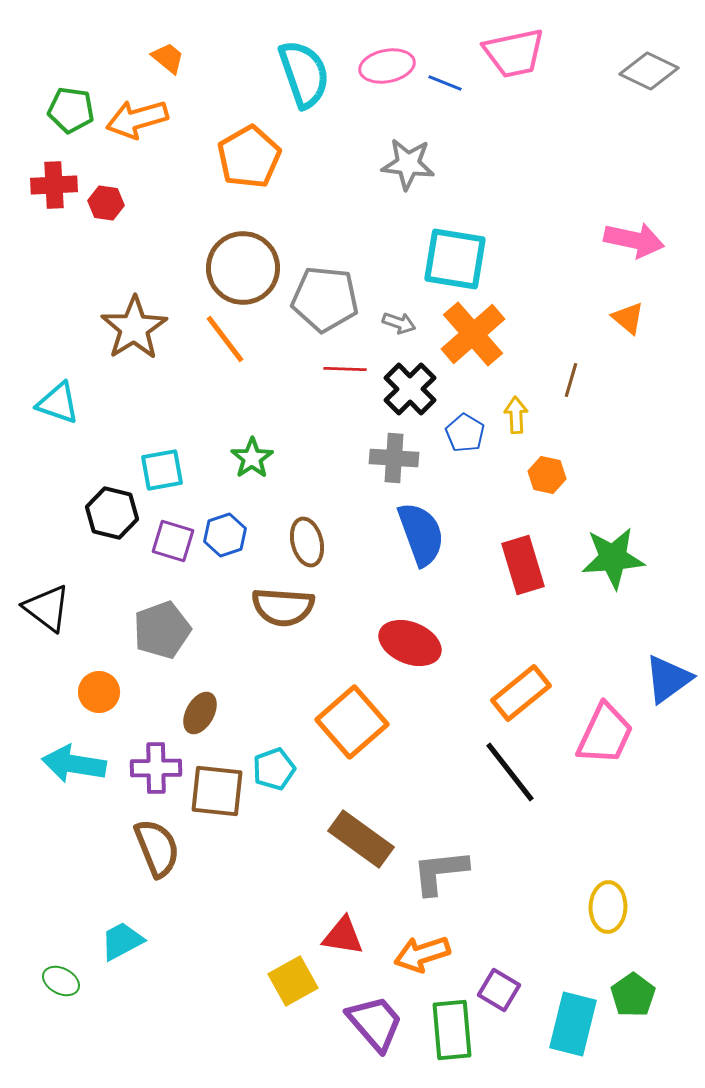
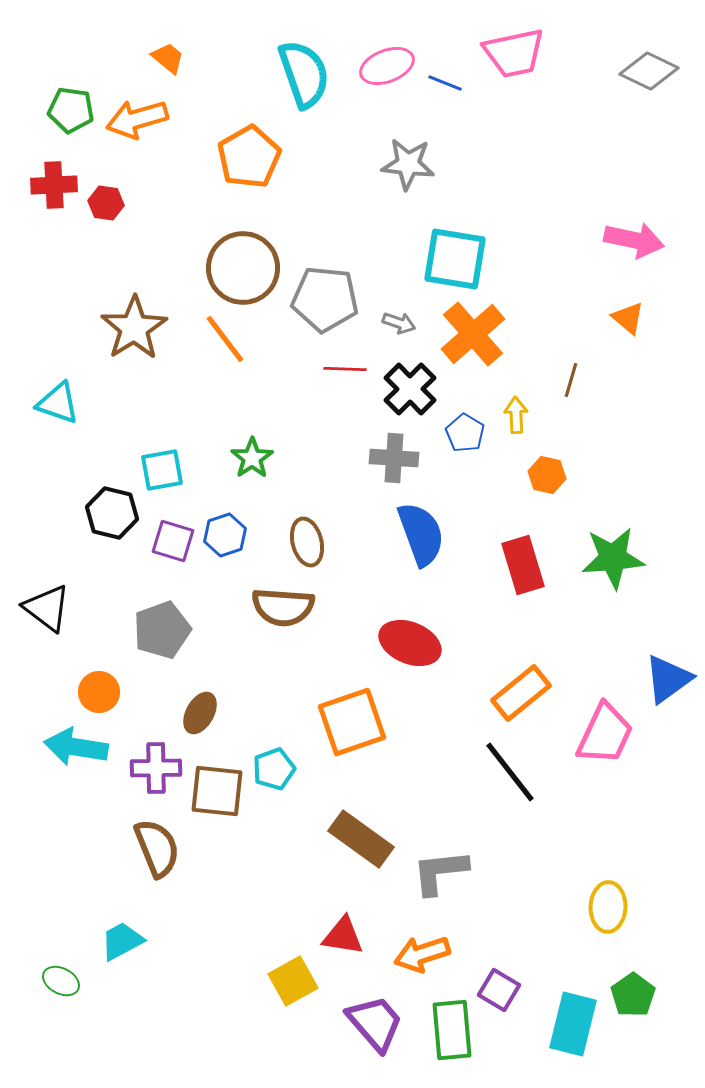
pink ellipse at (387, 66): rotated 10 degrees counterclockwise
orange square at (352, 722): rotated 22 degrees clockwise
cyan arrow at (74, 764): moved 2 px right, 17 px up
